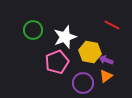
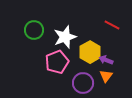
green circle: moved 1 px right
yellow hexagon: rotated 20 degrees clockwise
orange triangle: rotated 16 degrees counterclockwise
